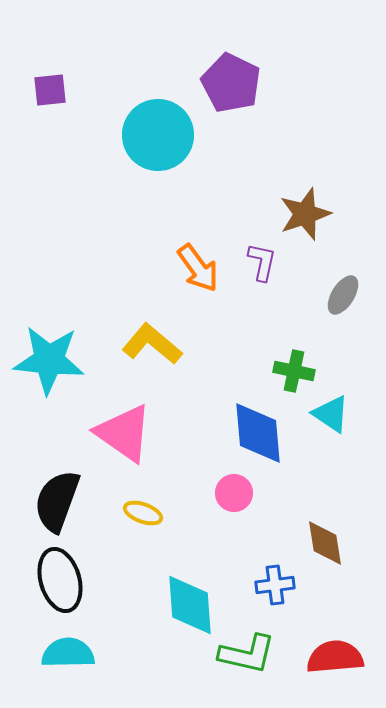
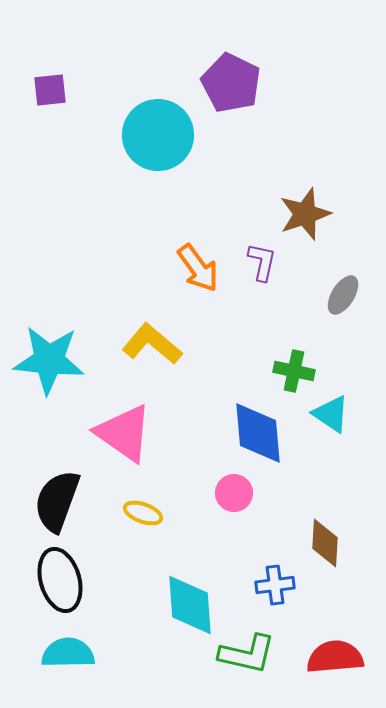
brown diamond: rotated 12 degrees clockwise
